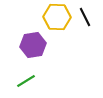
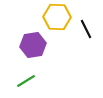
black line: moved 1 px right, 12 px down
